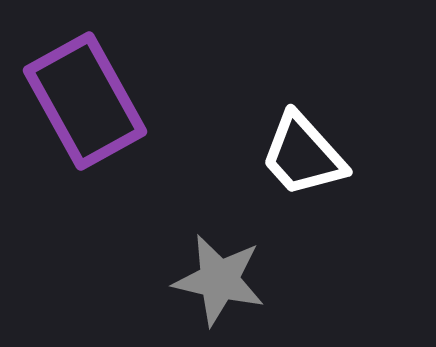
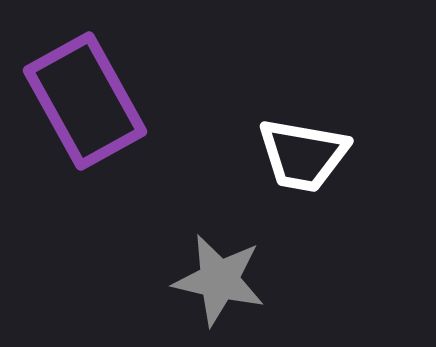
white trapezoid: rotated 38 degrees counterclockwise
